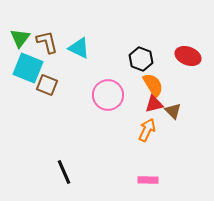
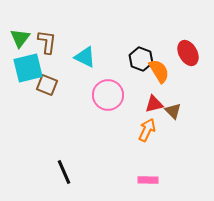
brown L-shape: rotated 20 degrees clockwise
cyan triangle: moved 6 px right, 9 px down
red ellipse: moved 3 px up; rotated 40 degrees clockwise
cyan square: rotated 36 degrees counterclockwise
orange semicircle: moved 6 px right, 14 px up
